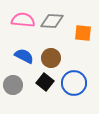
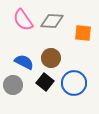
pink semicircle: rotated 130 degrees counterclockwise
blue semicircle: moved 6 px down
